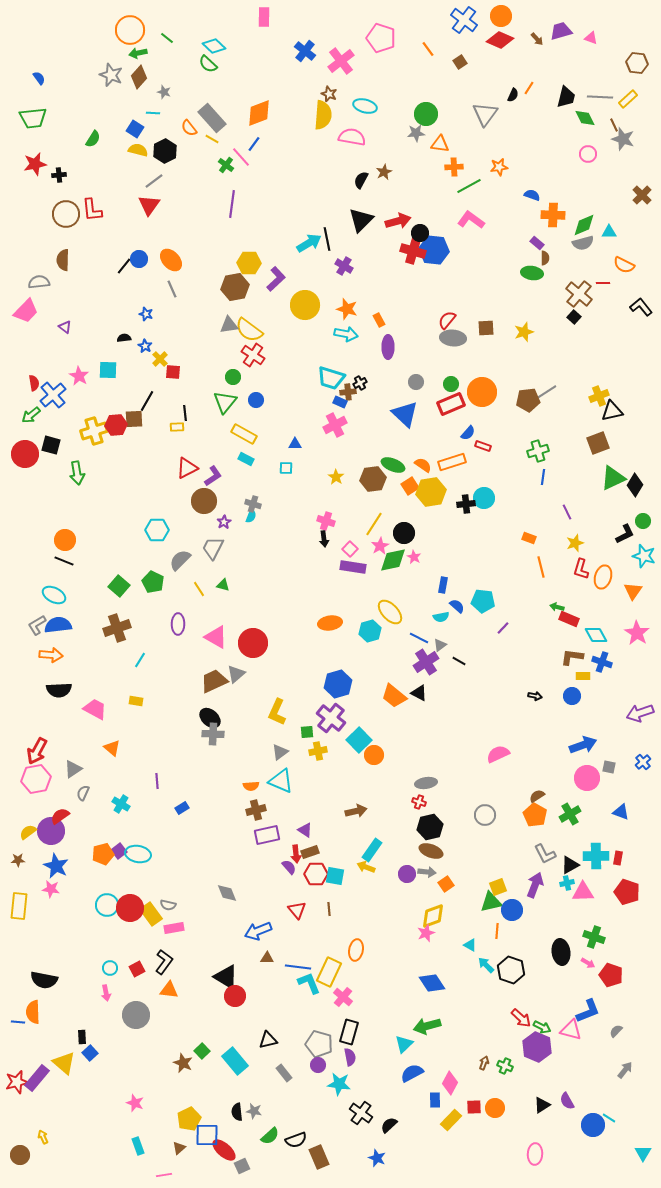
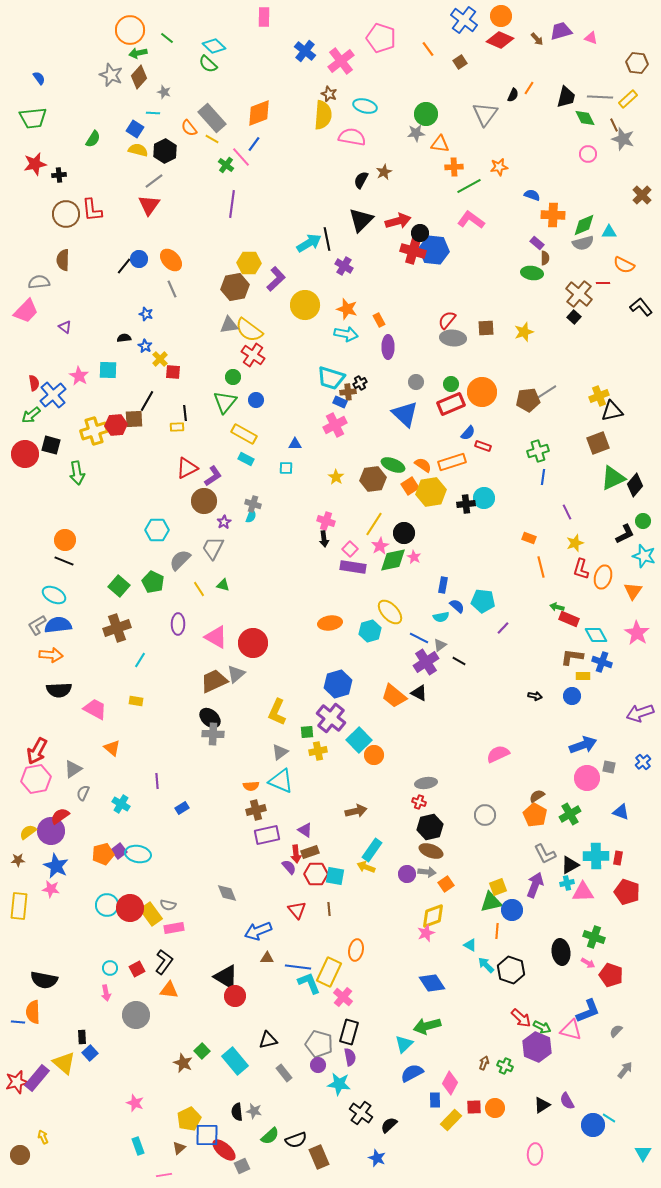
black diamond at (635, 485): rotated 10 degrees clockwise
